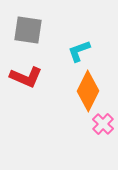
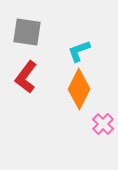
gray square: moved 1 px left, 2 px down
red L-shape: rotated 104 degrees clockwise
orange diamond: moved 9 px left, 2 px up
